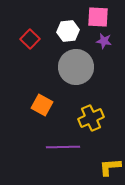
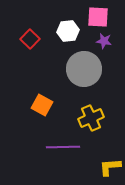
gray circle: moved 8 px right, 2 px down
